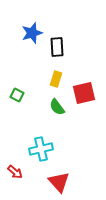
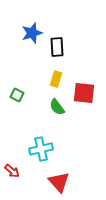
red square: rotated 20 degrees clockwise
red arrow: moved 3 px left, 1 px up
